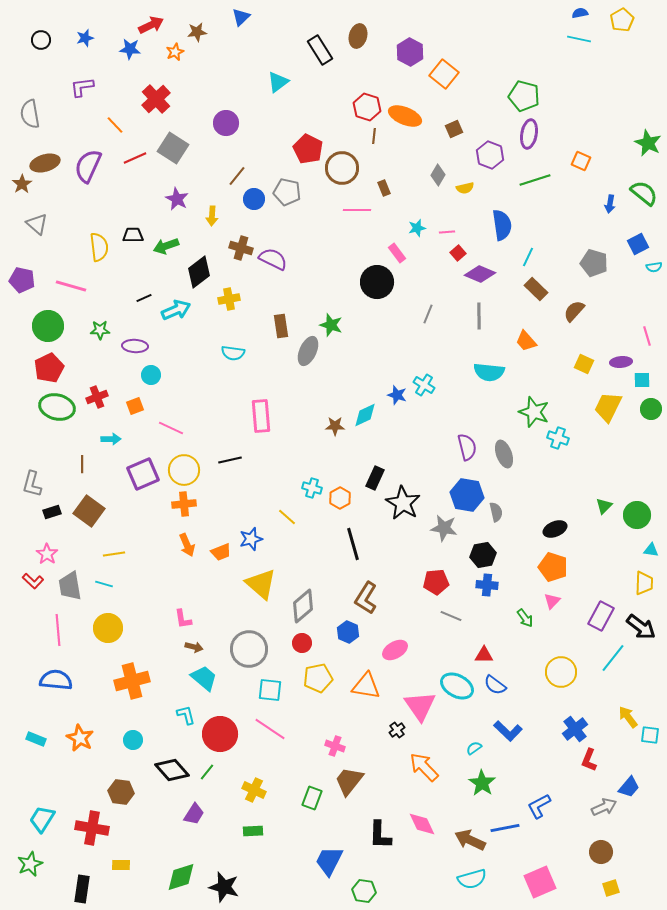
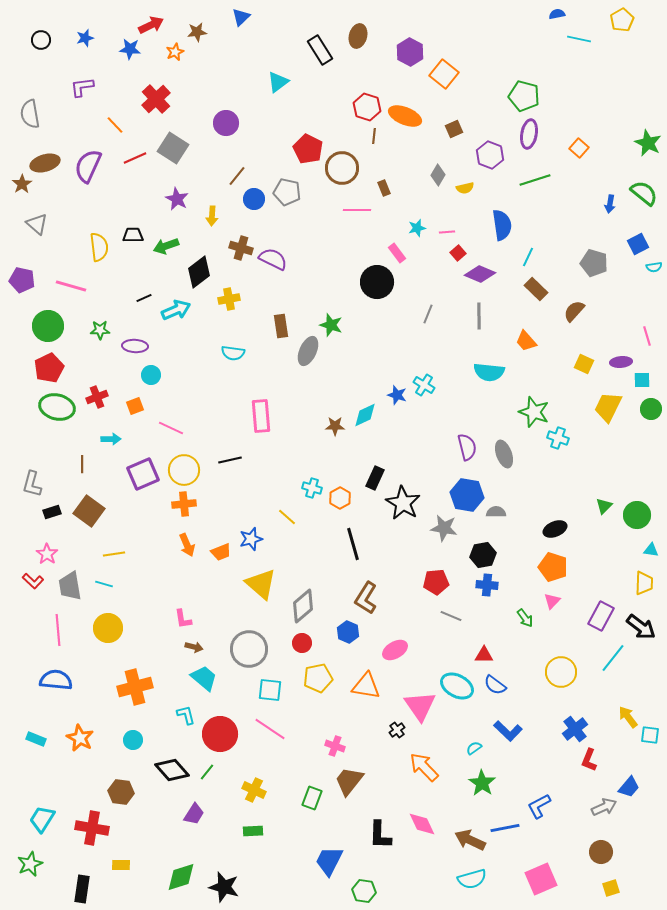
blue semicircle at (580, 13): moved 23 px left, 1 px down
orange square at (581, 161): moved 2 px left, 13 px up; rotated 18 degrees clockwise
gray semicircle at (496, 512): rotated 78 degrees counterclockwise
orange cross at (132, 681): moved 3 px right, 6 px down
pink square at (540, 882): moved 1 px right, 3 px up
